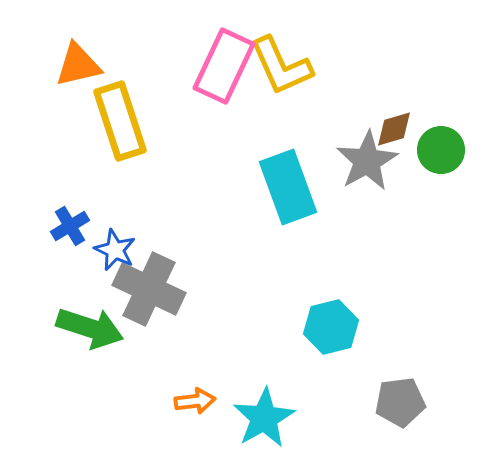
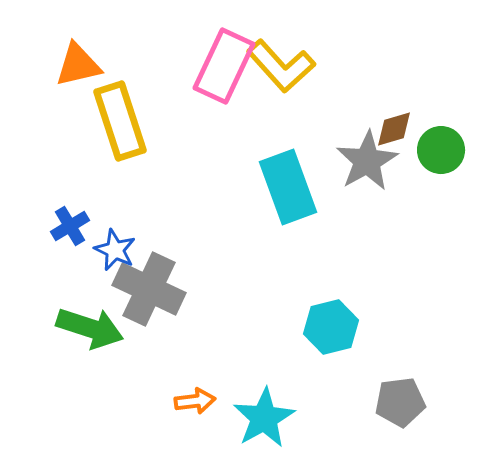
yellow L-shape: rotated 18 degrees counterclockwise
